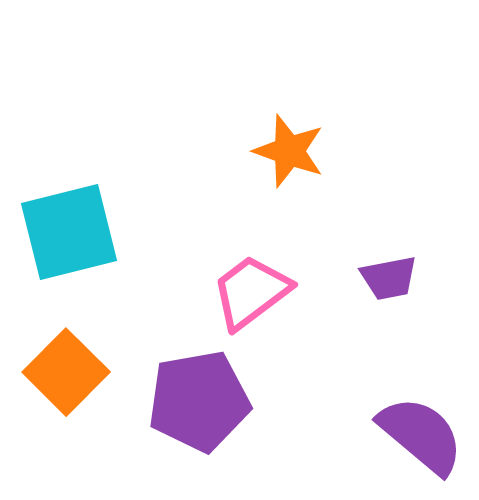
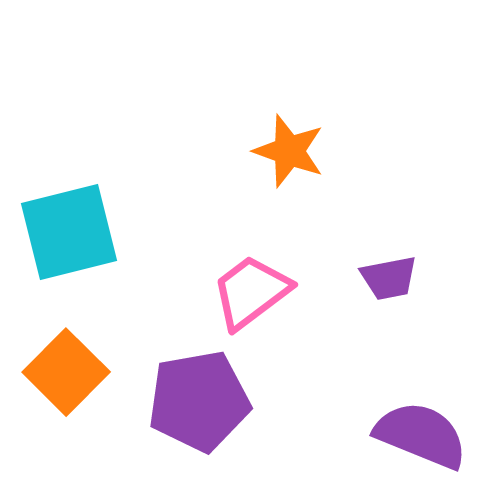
purple semicircle: rotated 18 degrees counterclockwise
